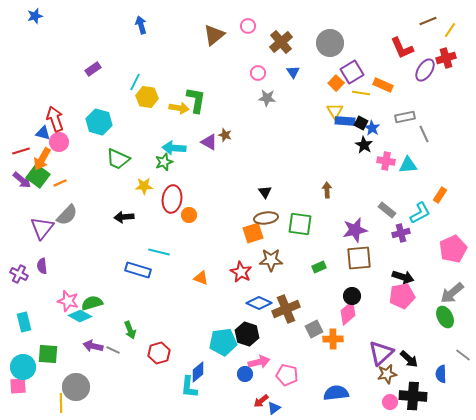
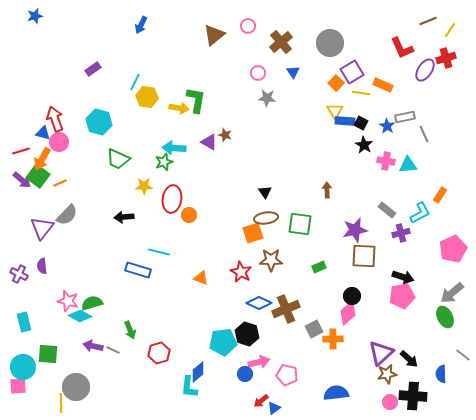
blue arrow at (141, 25): rotated 138 degrees counterclockwise
blue star at (372, 128): moved 15 px right, 2 px up
brown square at (359, 258): moved 5 px right, 2 px up; rotated 8 degrees clockwise
